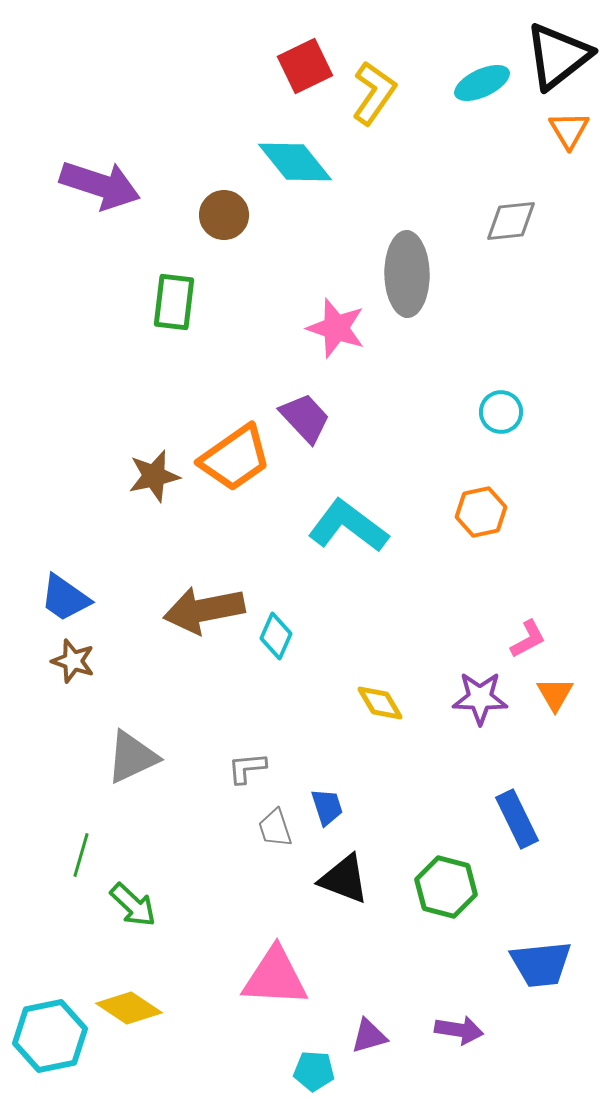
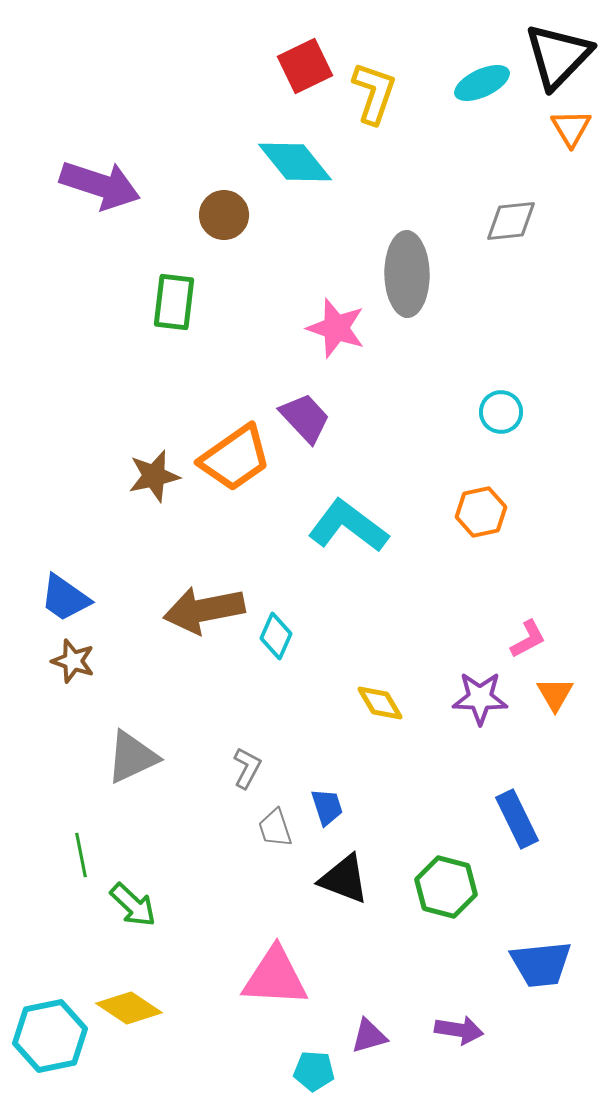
black triangle at (558, 56): rotated 8 degrees counterclockwise
yellow L-shape at (374, 93): rotated 16 degrees counterclockwise
orange triangle at (569, 130): moved 2 px right, 2 px up
gray L-shape at (247, 768): rotated 123 degrees clockwise
green line at (81, 855): rotated 27 degrees counterclockwise
